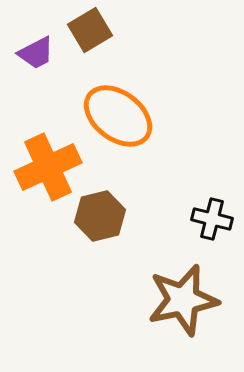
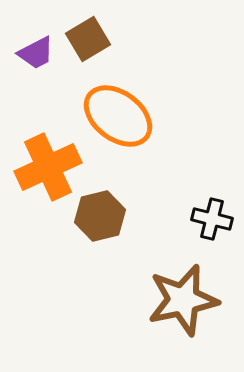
brown square: moved 2 px left, 9 px down
